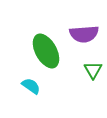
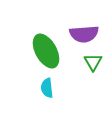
green triangle: moved 8 px up
cyan semicircle: moved 16 px right, 2 px down; rotated 132 degrees counterclockwise
